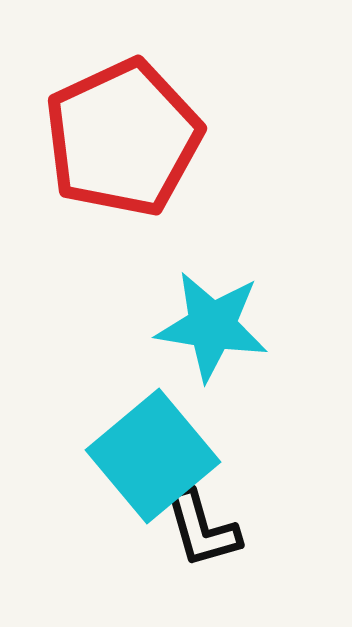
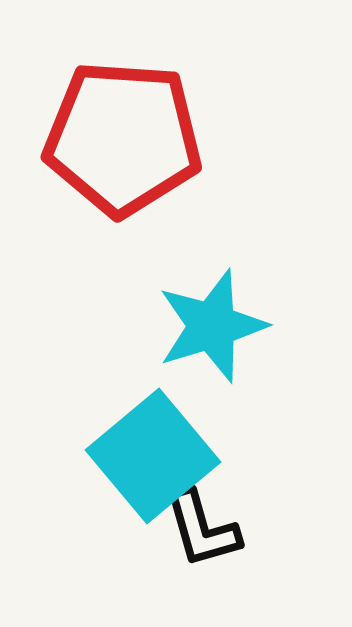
red pentagon: rotated 29 degrees clockwise
cyan star: rotated 26 degrees counterclockwise
